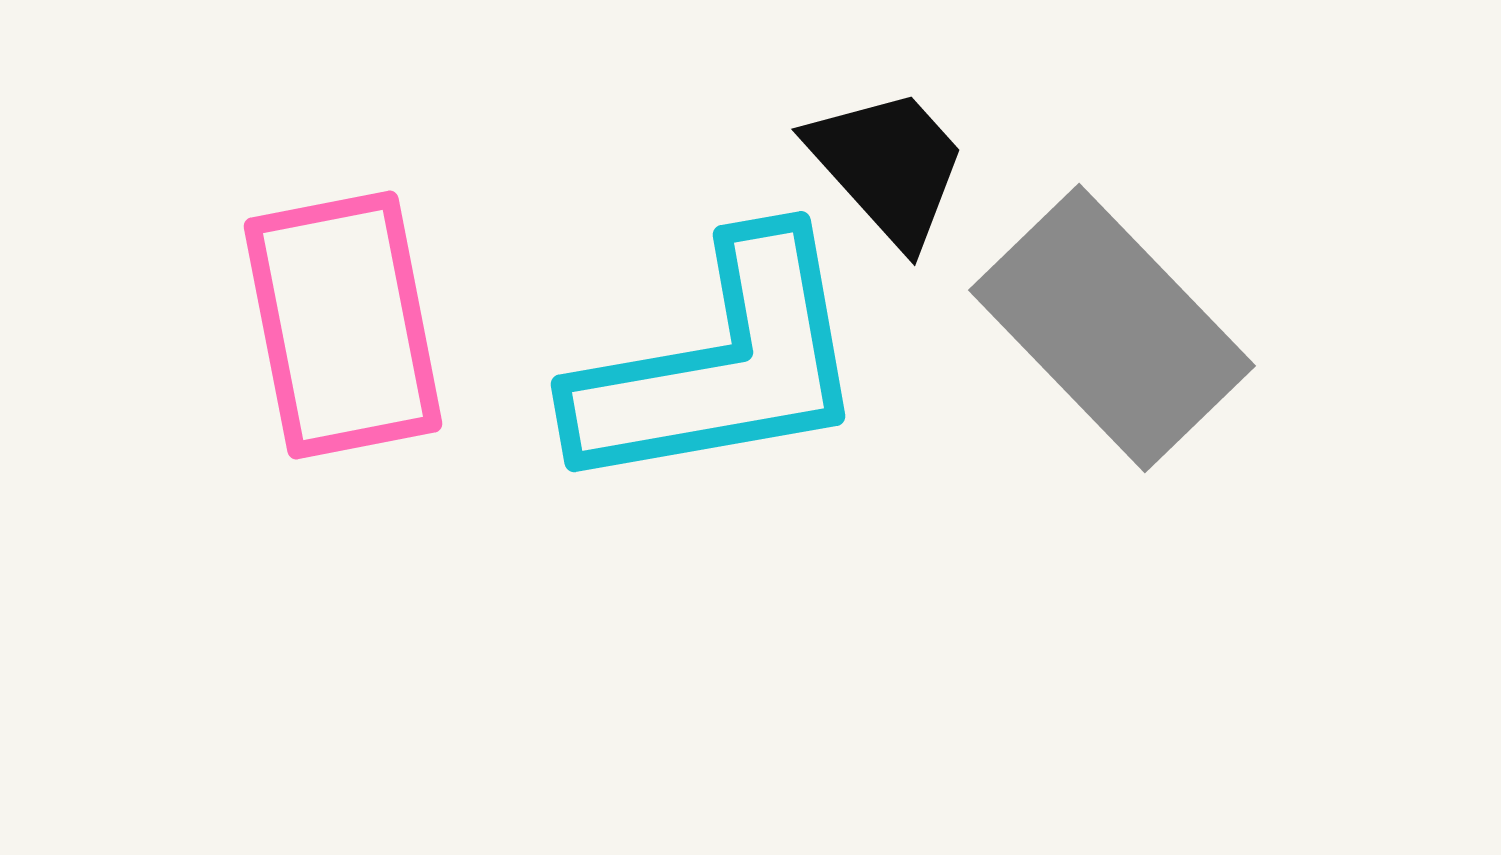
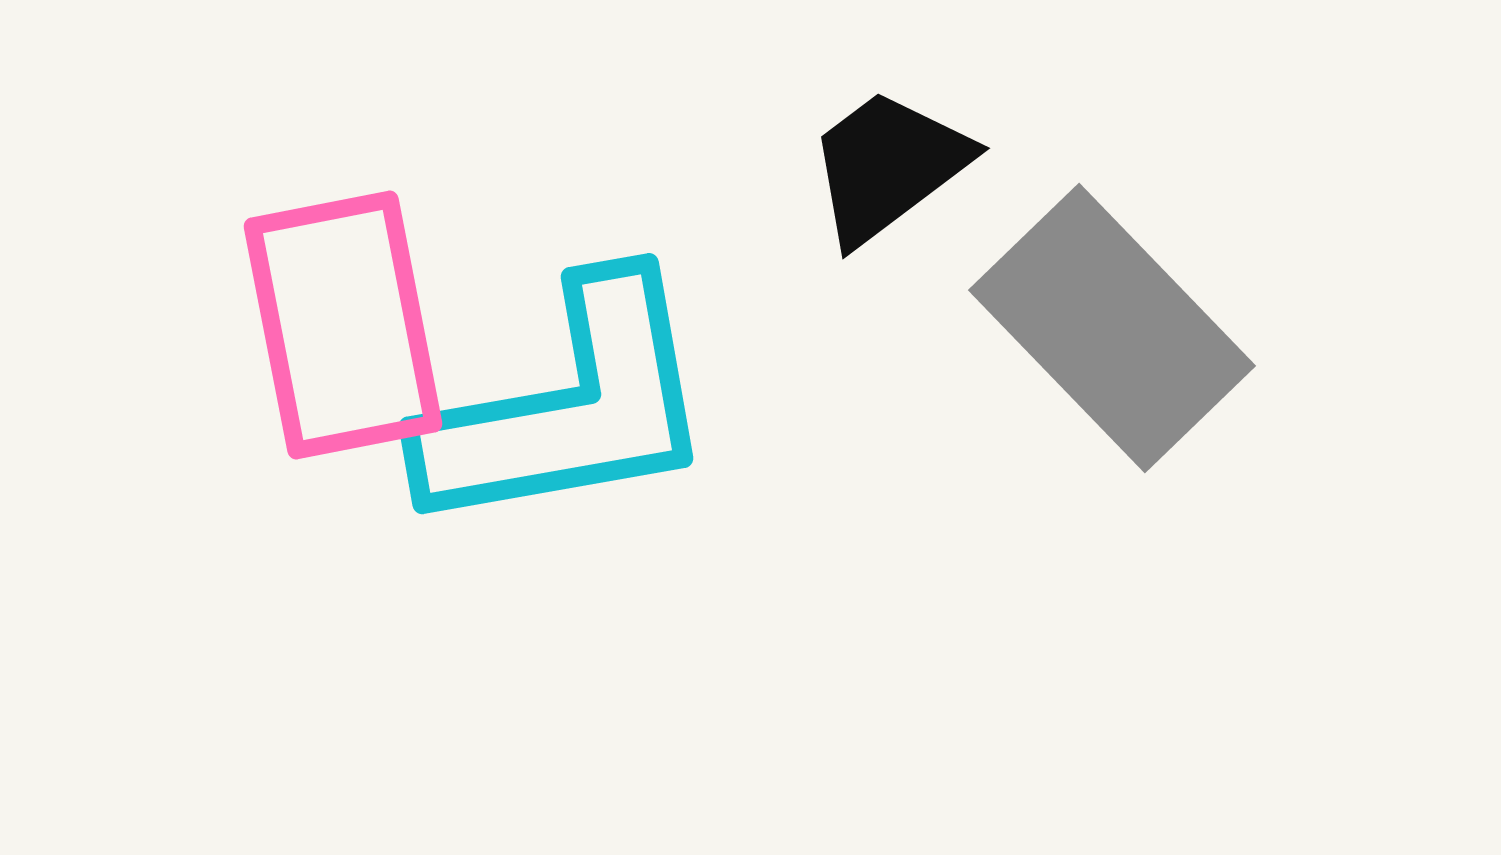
black trapezoid: rotated 85 degrees counterclockwise
cyan L-shape: moved 152 px left, 42 px down
